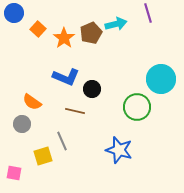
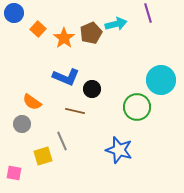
cyan circle: moved 1 px down
